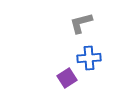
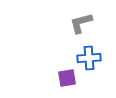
purple square: rotated 24 degrees clockwise
